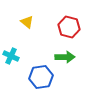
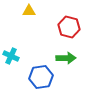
yellow triangle: moved 2 px right, 11 px up; rotated 40 degrees counterclockwise
green arrow: moved 1 px right, 1 px down
